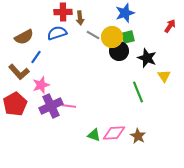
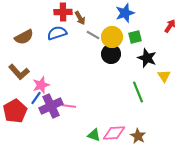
brown arrow: rotated 24 degrees counterclockwise
green square: moved 7 px right
black circle: moved 8 px left, 3 px down
blue line: moved 41 px down
red pentagon: moved 7 px down
